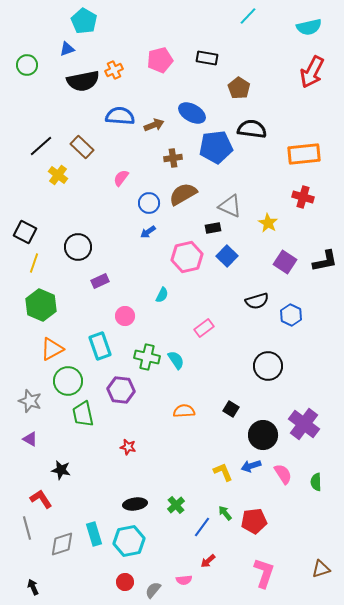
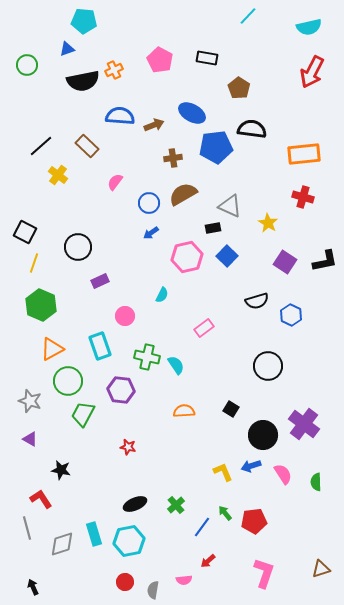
cyan pentagon at (84, 21): rotated 25 degrees counterclockwise
pink pentagon at (160, 60): rotated 30 degrees counterclockwise
brown rectangle at (82, 147): moved 5 px right, 1 px up
pink semicircle at (121, 178): moved 6 px left, 4 px down
blue arrow at (148, 232): moved 3 px right, 1 px down
cyan semicircle at (176, 360): moved 5 px down
green trapezoid at (83, 414): rotated 40 degrees clockwise
black ellipse at (135, 504): rotated 15 degrees counterclockwise
gray semicircle at (153, 590): rotated 30 degrees counterclockwise
